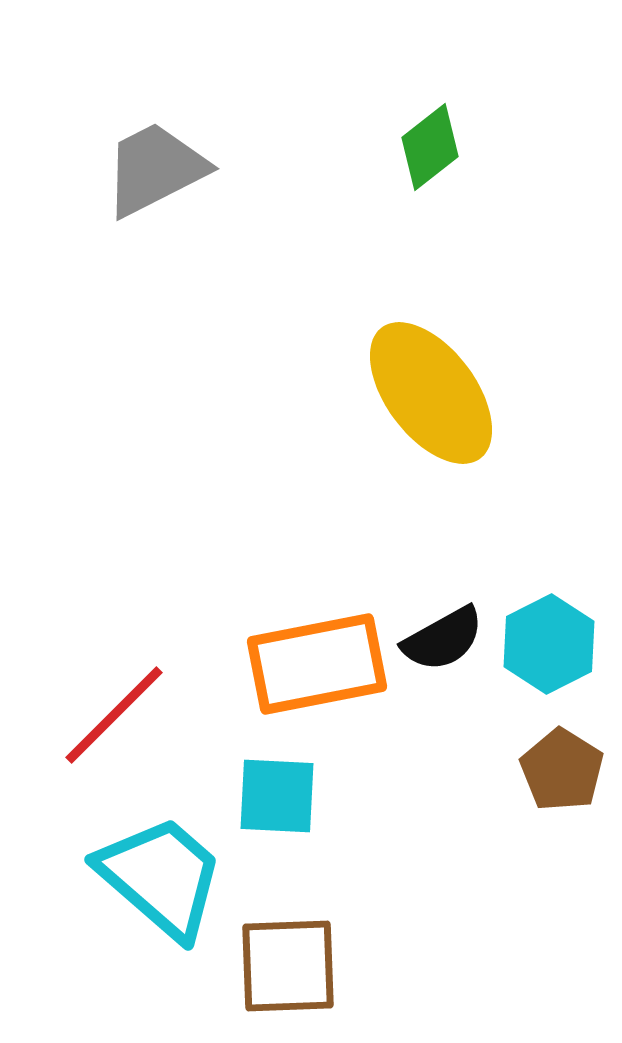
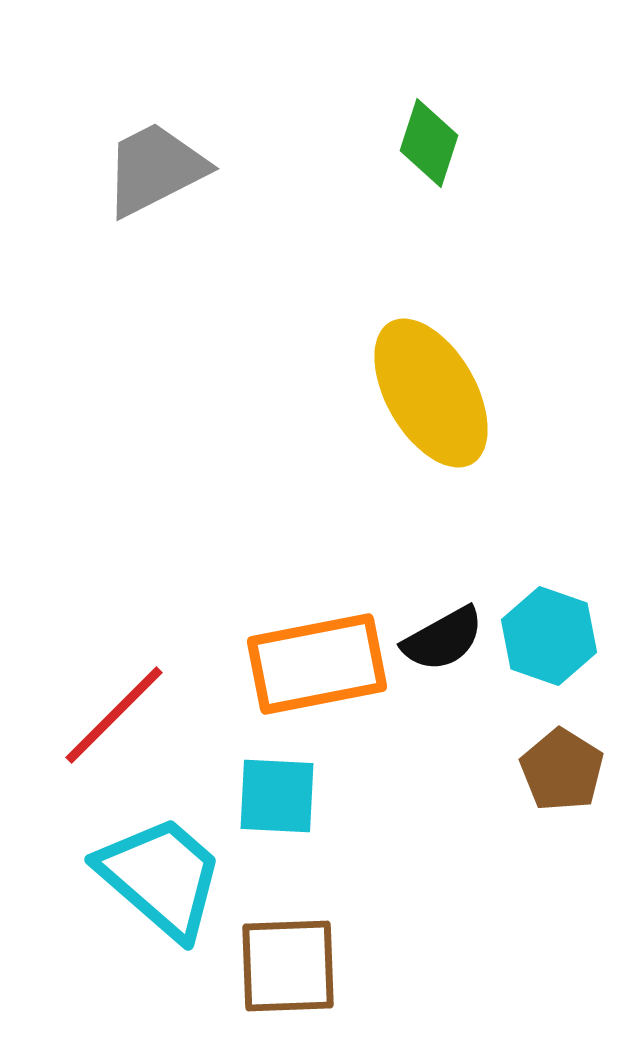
green diamond: moved 1 px left, 4 px up; rotated 34 degrees counterclockwise
yellow ellipse: rotated 7 degrees clockwise
cyan hexagon: moved 8 px up; rotated 14 degrees counterclockwise
